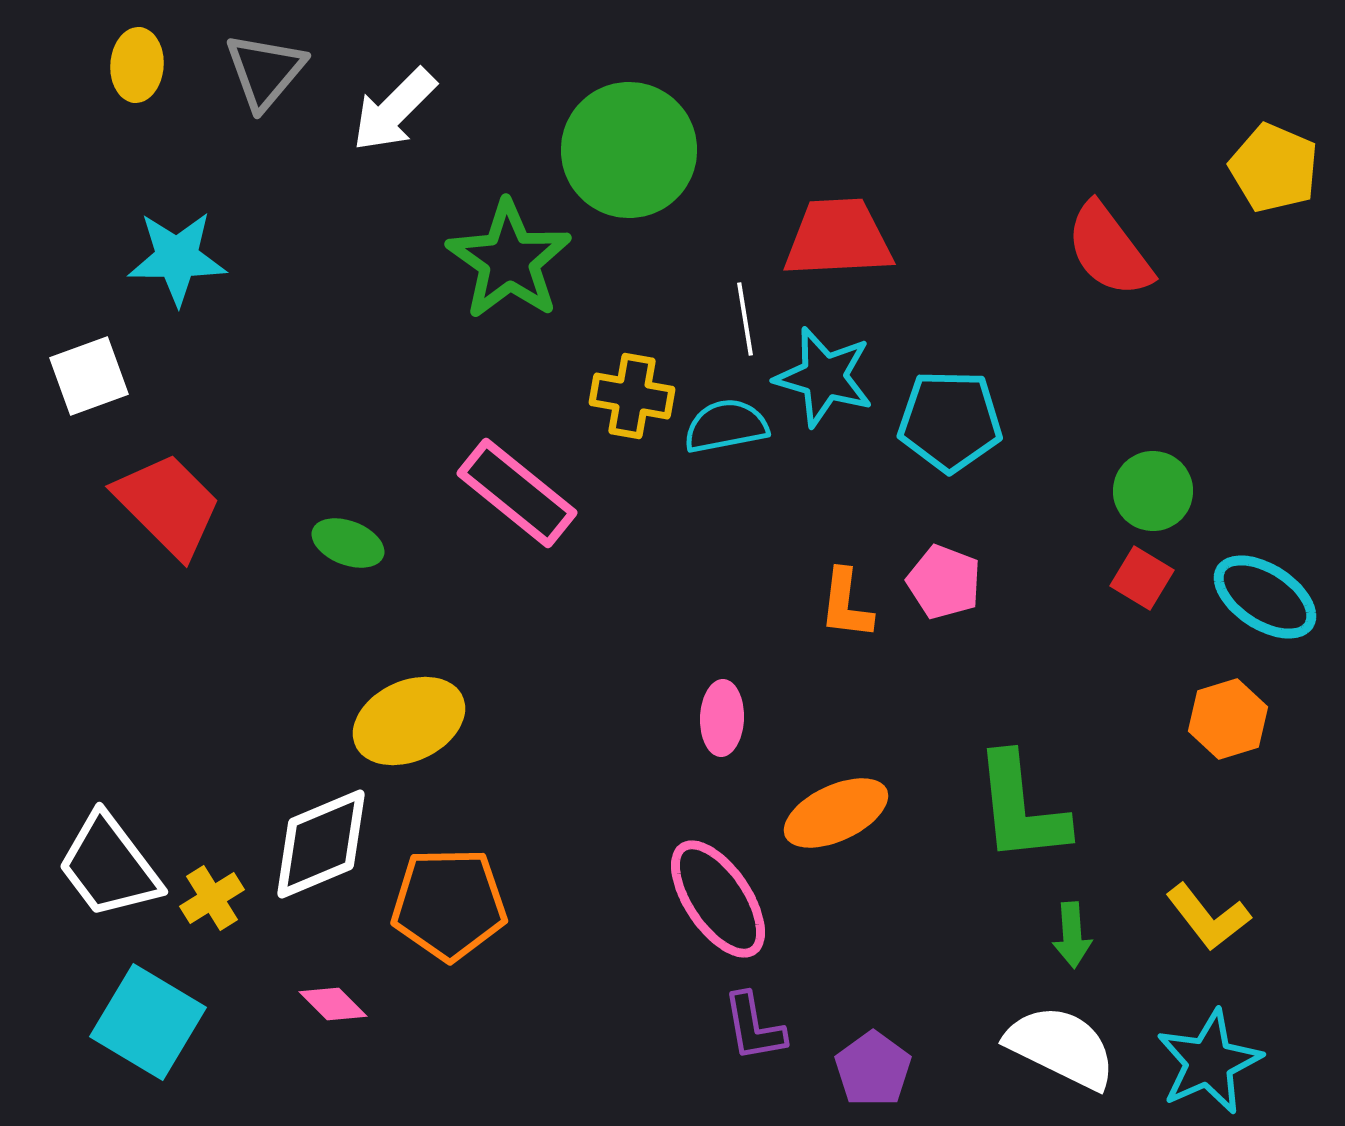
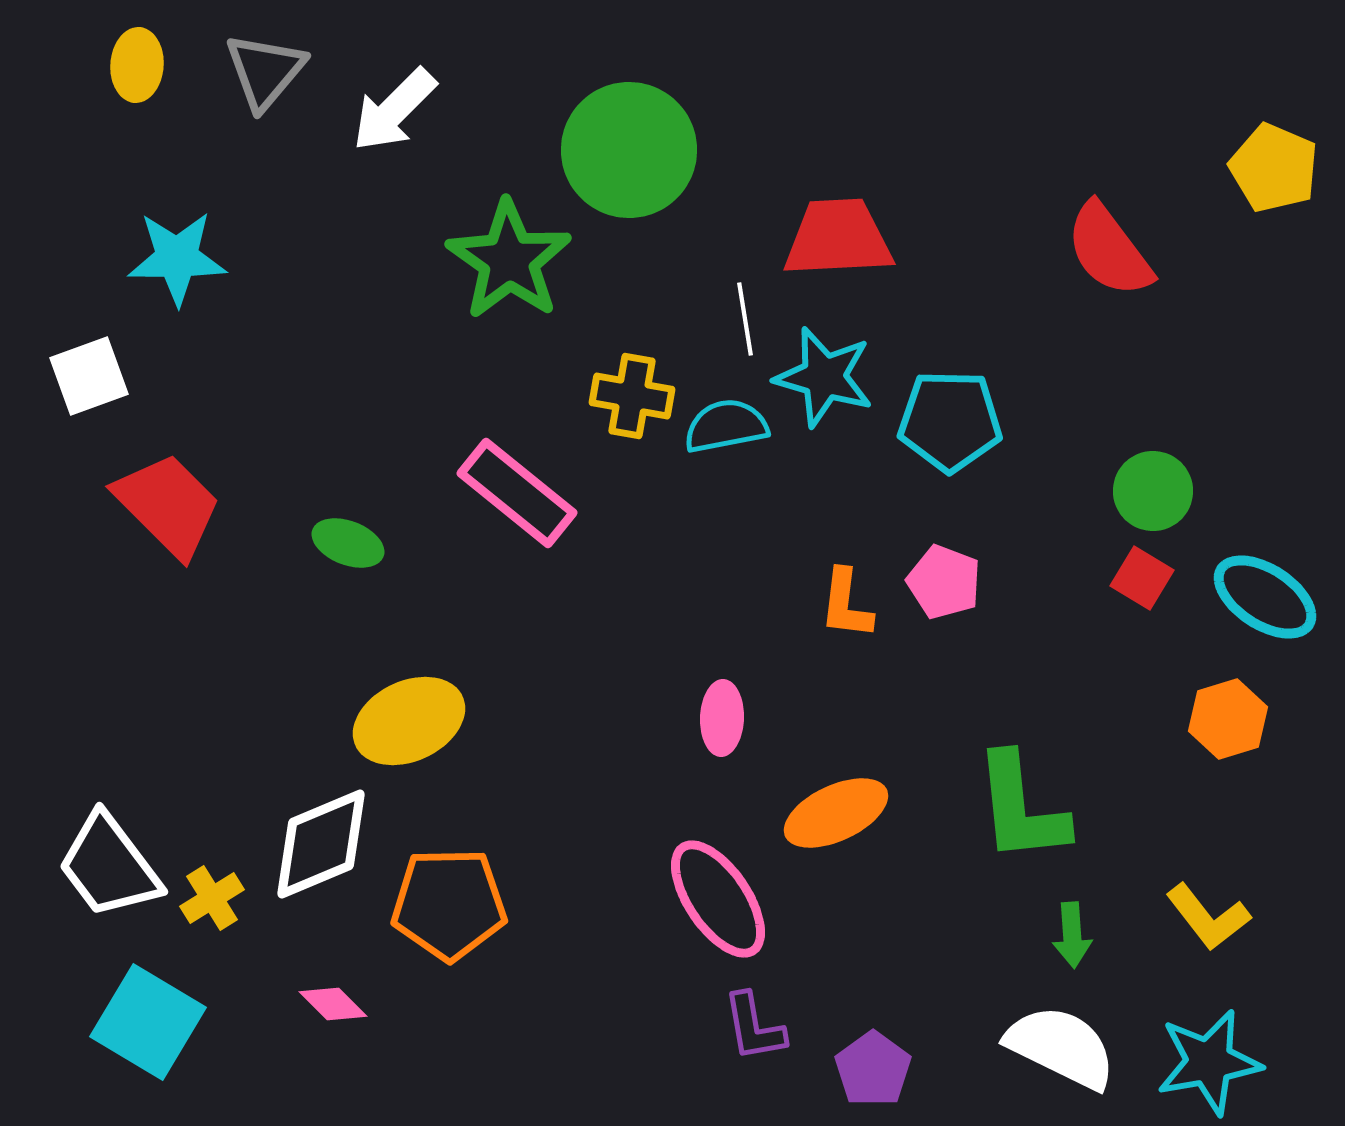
cyan star at (1209, 1062): rotated 14 degrees clockwise
